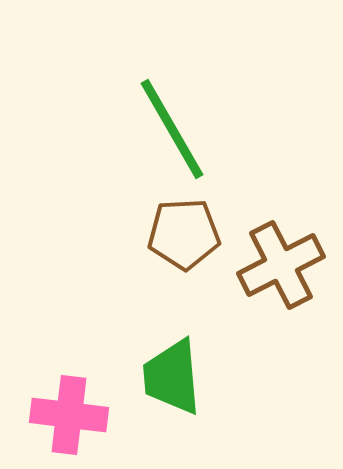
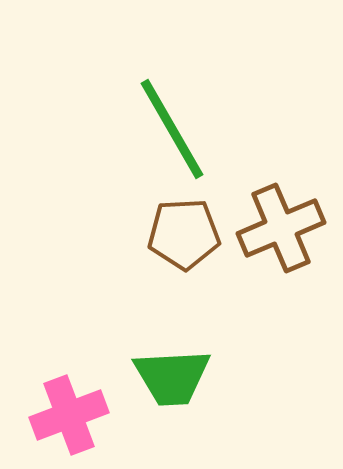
brown cross: moved 37 px up; rotated 4 degrees clockwise
green trapezoid: rotated 88 degrees counterclockwise
pink cross: rotated 28 degrees counterclockwise
